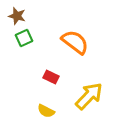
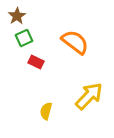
brown star: rotated 24 degrees clockwise
red rectangle: moved 15 px left, 15 px up
yellow semicircle: rotated 78 degrees clockwise
